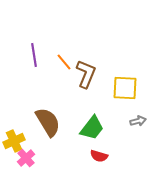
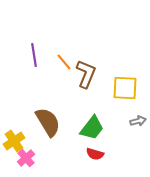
yellow cross: rotated 10 degrees counterclockwise
red semicircle: moved 4 px left, 2 px up
